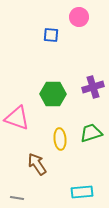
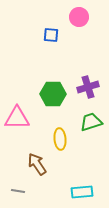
purple cross: moved 5 px left
pink triangle: rotated 20 degrees counterclockwise
green trapezoid: moved 11 px up
gray line: moved 1 px right, 7 px up
